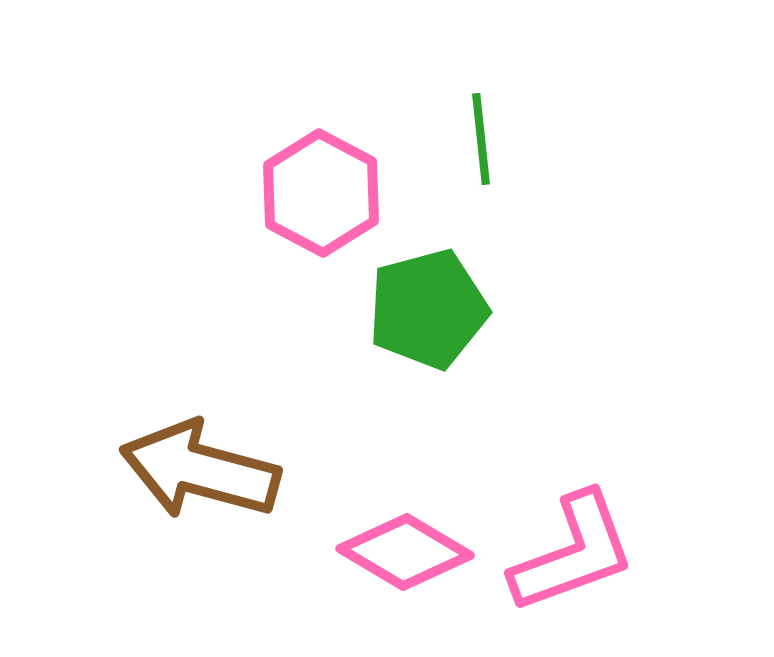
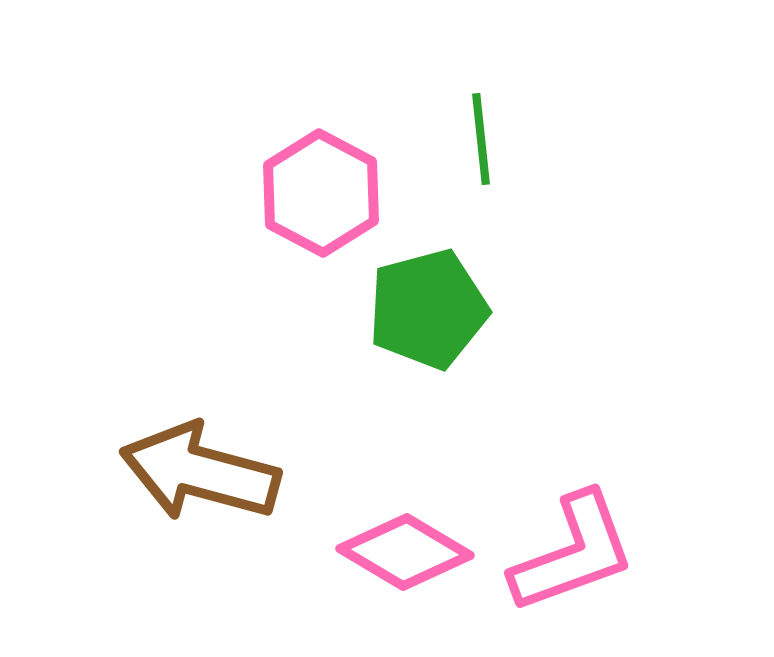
brown arrow: moved 2 px down
